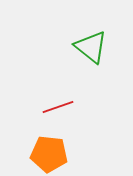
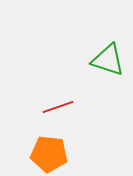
green triangle: moved 17 px right, 13 px down; rotated 21 degrees counterclockwise
